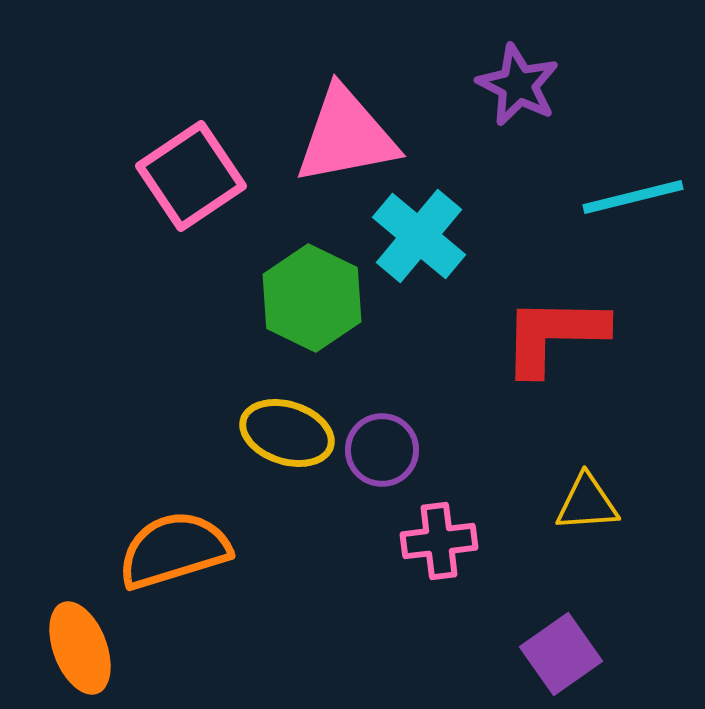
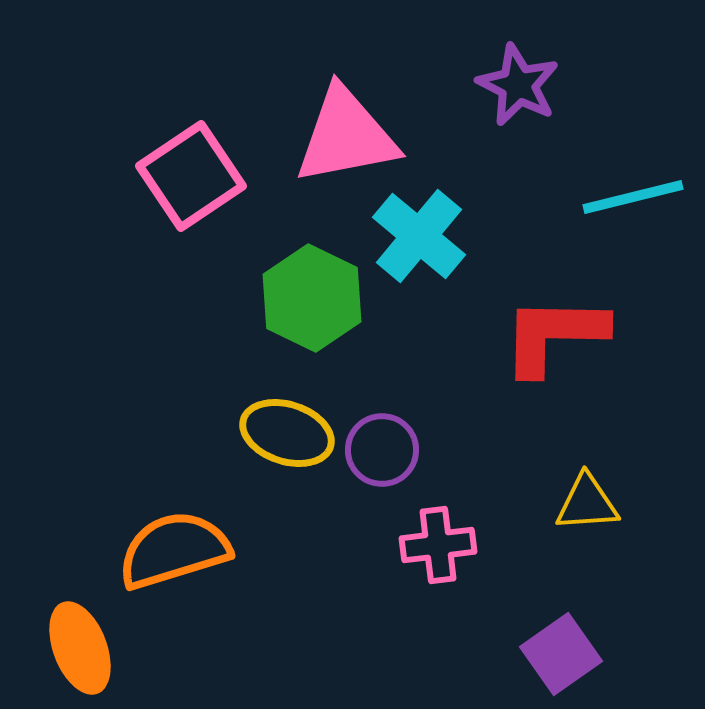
pink cross: moved 1 px left, 4 px down
